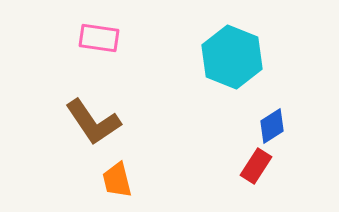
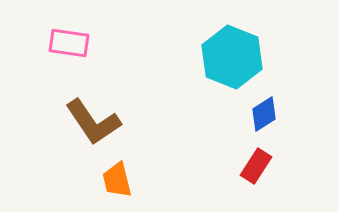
pink rectangle: moved 30 px left, 5 px down
blue diamond: moved 8 px left, 12 px up
